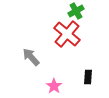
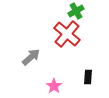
gray arrow: rotated 90 degrees clockwise
